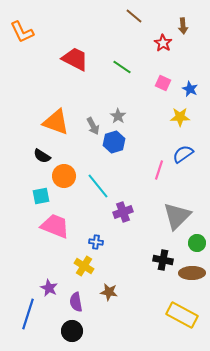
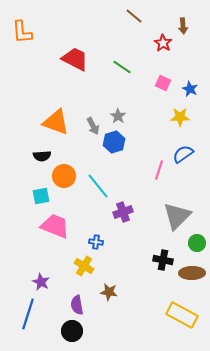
orange L-shape: rotated 20 degrees clockwise
black semicircle: rotated 36 degrees counterclockwise
purple star: moved 8 px left, 6 px up
purple semicircle: moved 1 px right, 3 px down
